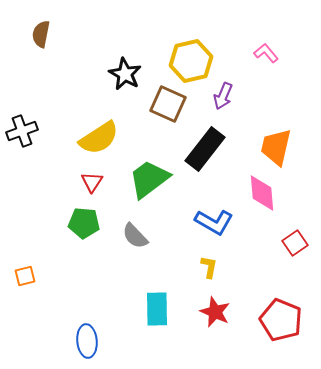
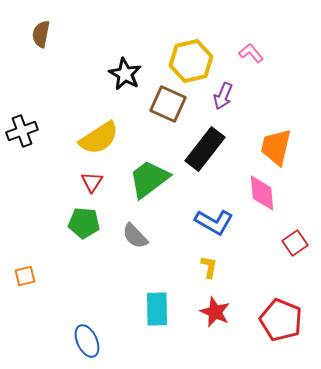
pink L-shape: moved 15 px left
blue ellipse: rotated 20 degrees counterclockwise
